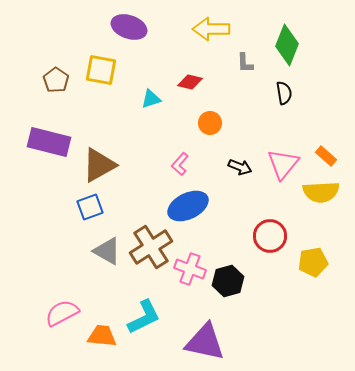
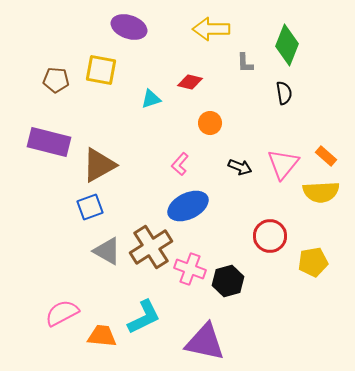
brown pentagon: rotated 30 degrees counterclockwise
